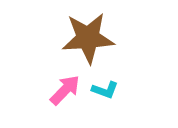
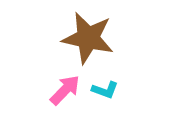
brown star: rotated 16 degrees clockwise
